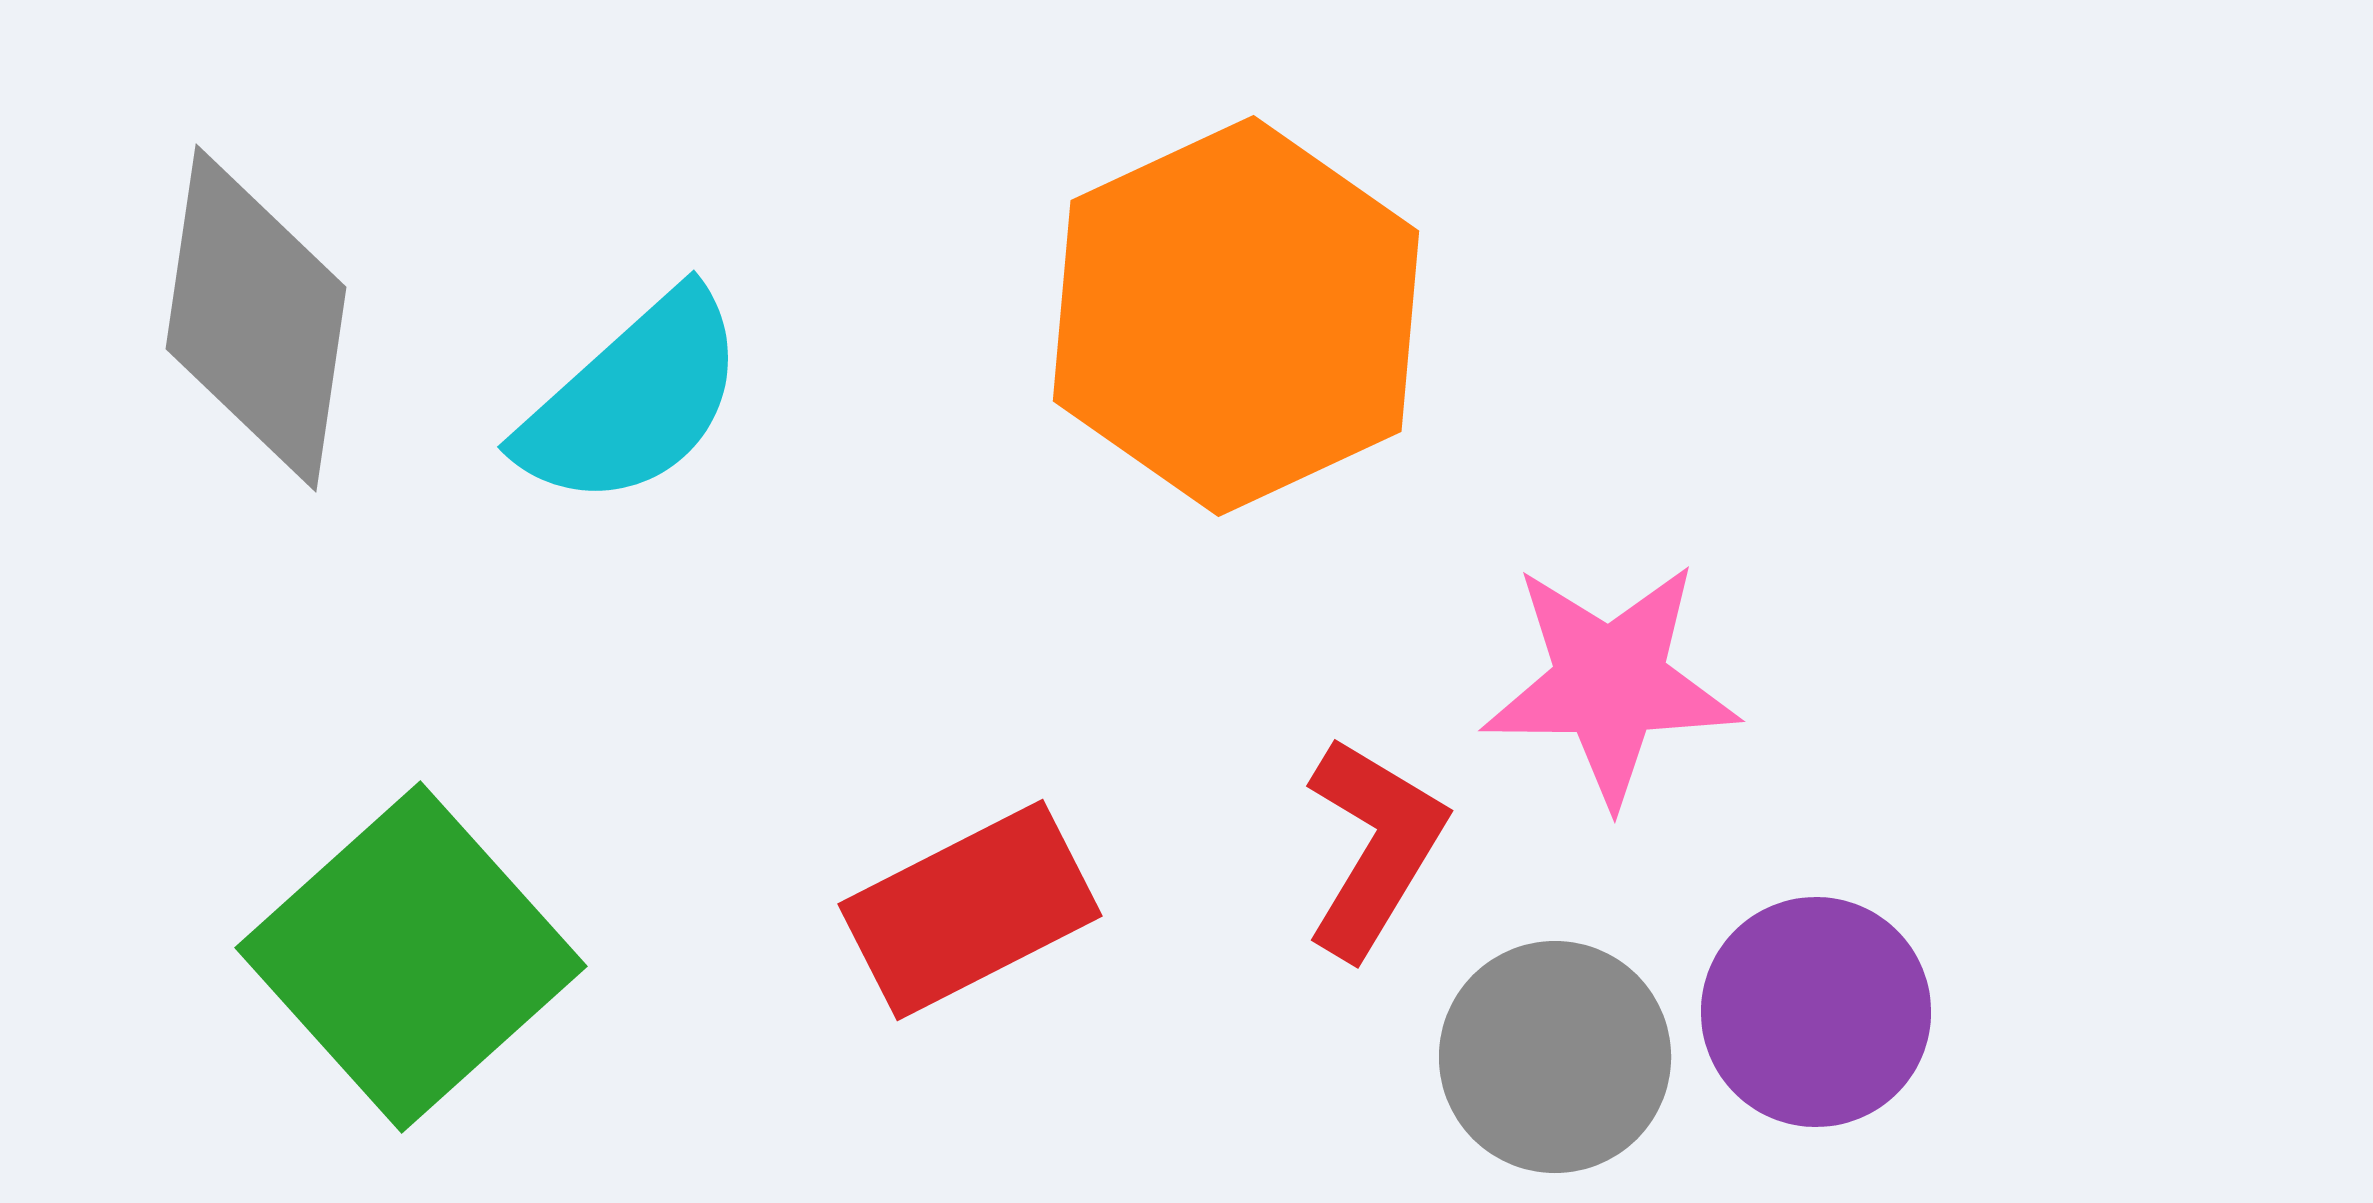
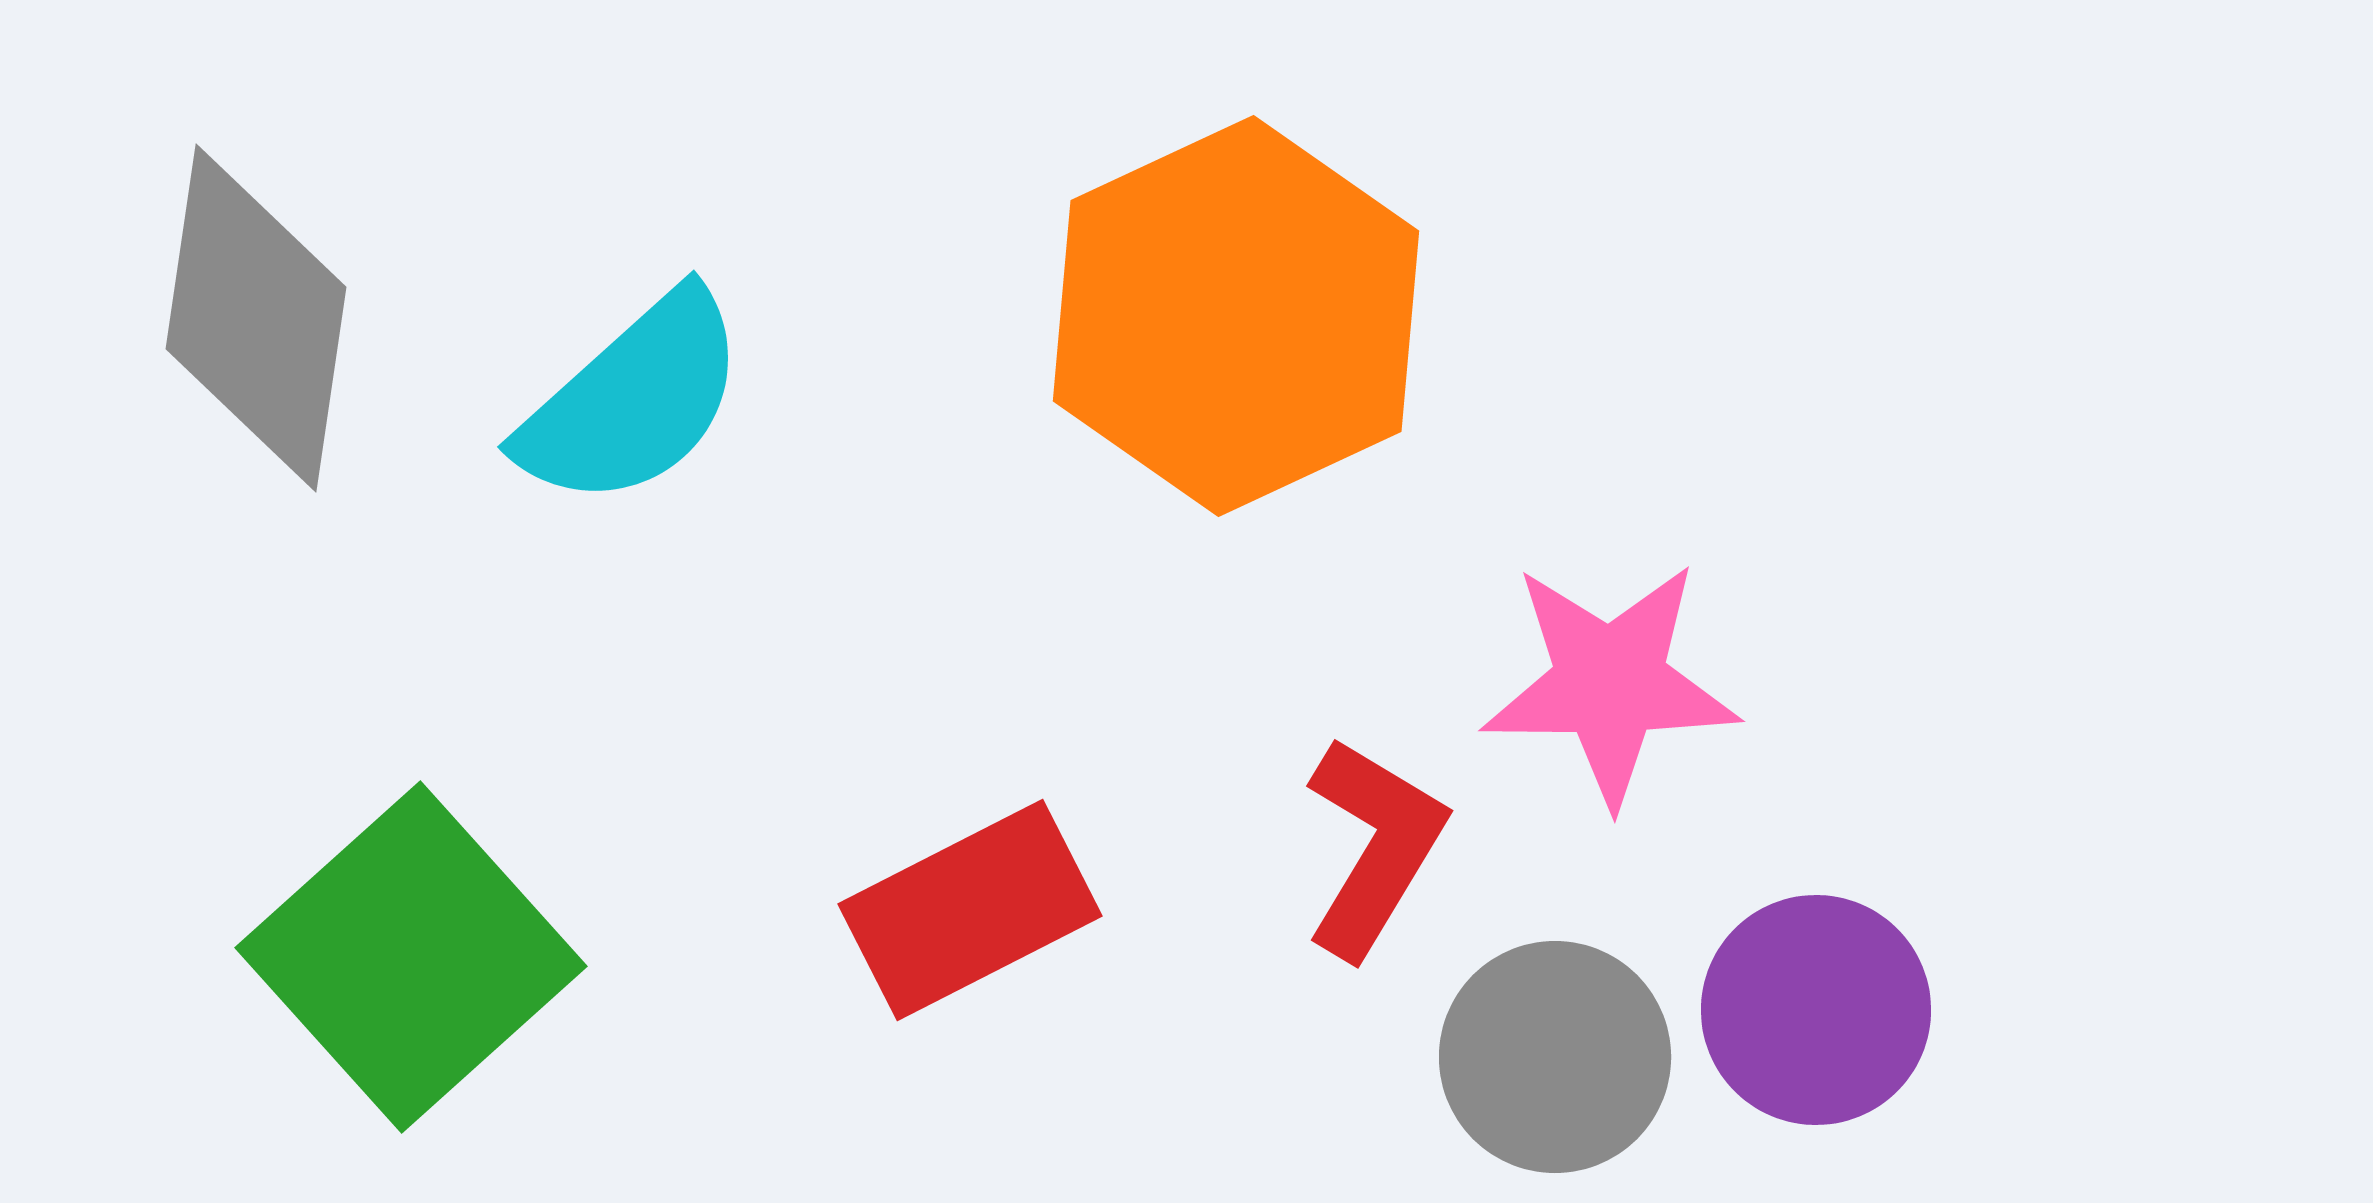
purple circle: moved 2 px up
